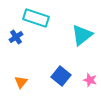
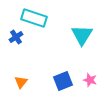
cyan rectangle: moved 2 px left
cyan triangle: rotated 20 degrees counterclockwise
blue square: moved 2 px right, 5 px down; rotated 30 degrees clockwise
